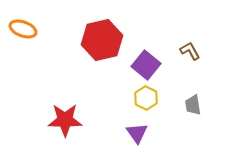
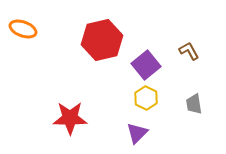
brown L-shape: moved 1 px left
purple square: rotated 12 degrees clockwise
gray trapezoid: moved 1 px right, 1 px up
red star: moved 5 px right, 2 px up
purple triangle: rotated 20 degrees clockwise
